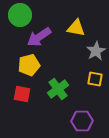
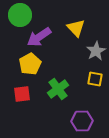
yellow triangle: rotated 36 degrees clockwise
yellow pentagon: moved 1 px right, 1 px up; rotated 15 degrees counterclockwise
red square: rotated 18 degrees counterclockwise
